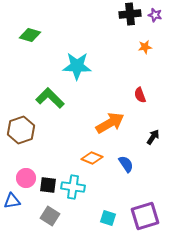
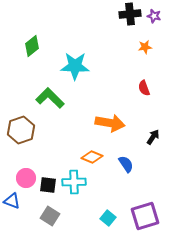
purple star: moved 1 px left, 1 px down
green diamond: moved 2 px right, 11 px down; rotated 55 degrees counterclockwise
cyan star: moved 2 px left
red semicircle: moved 4 px right, 7 px up
orange arrow: rotated 40 degrees clockwise
orange diamond: moved 1 px up
cyan cross: moved 1 px right, 5 px up; rotated 10 degrees counterclockwise
blue triangle: rotated 30 degrees clockwise
cyan square: rotated 21 degrees clockwise
